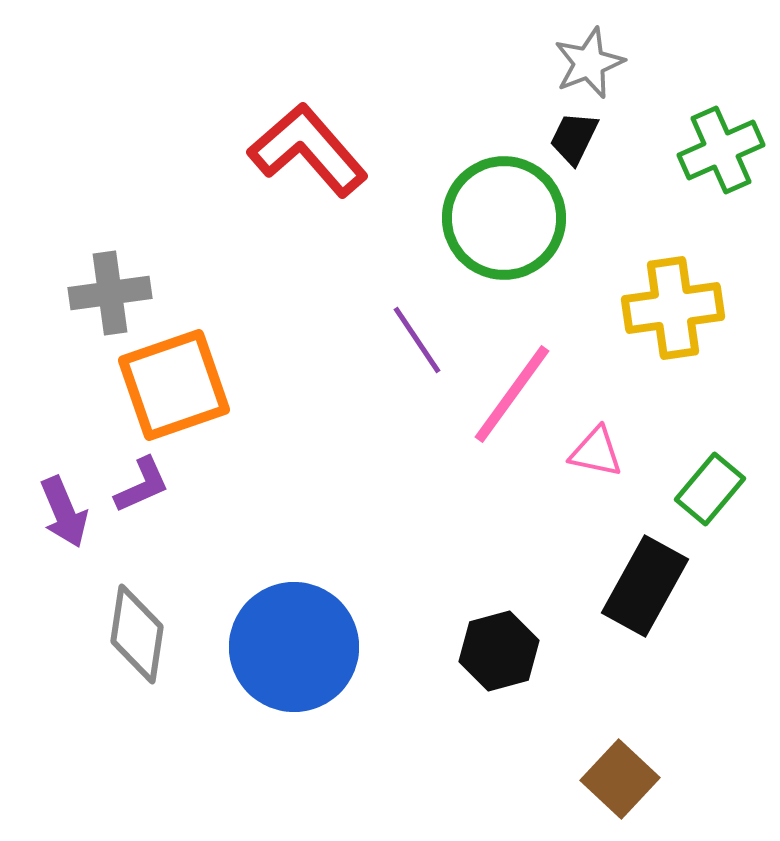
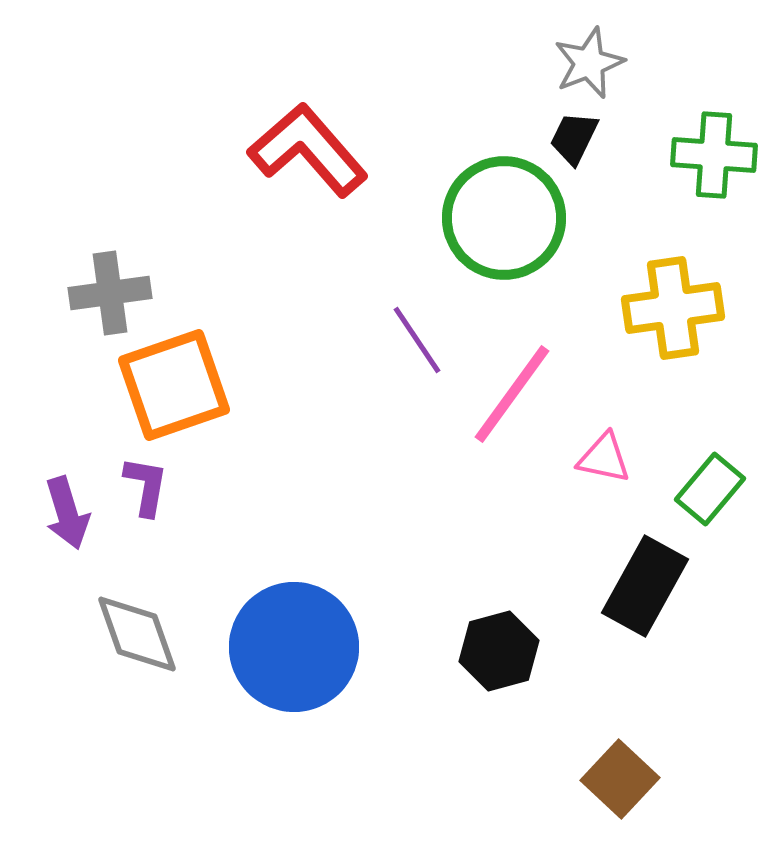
green cross: moved 7 px left, 5 px down; rotated 28 degrees clockwise
pink triangle: moved 8 px right, 6 px down
purple L-shape: moved 4 px right, 1 px down; rotated 56 degrees counterclockwise
purple arrow: moved 3 px right, 1 px down; rotated 6 degrees clockwise
gray diamond: rotated 28 degrees counterclockwise
